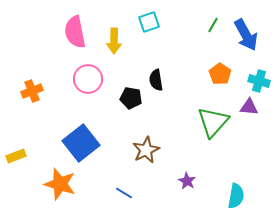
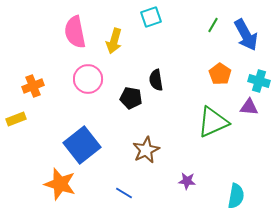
cyan square: moved 2 px right, 5 px up
yellow arrow: rotated 15 degrees clockwise
orange cross: moved 1 px right, 5 px up
green triangle: rotated 24 degrees clockwise
blue square: moved 1 px right, 2 px down
yellow rectangle: moved 37 px up
purple star: rotated 24 degrees counterclockwise
